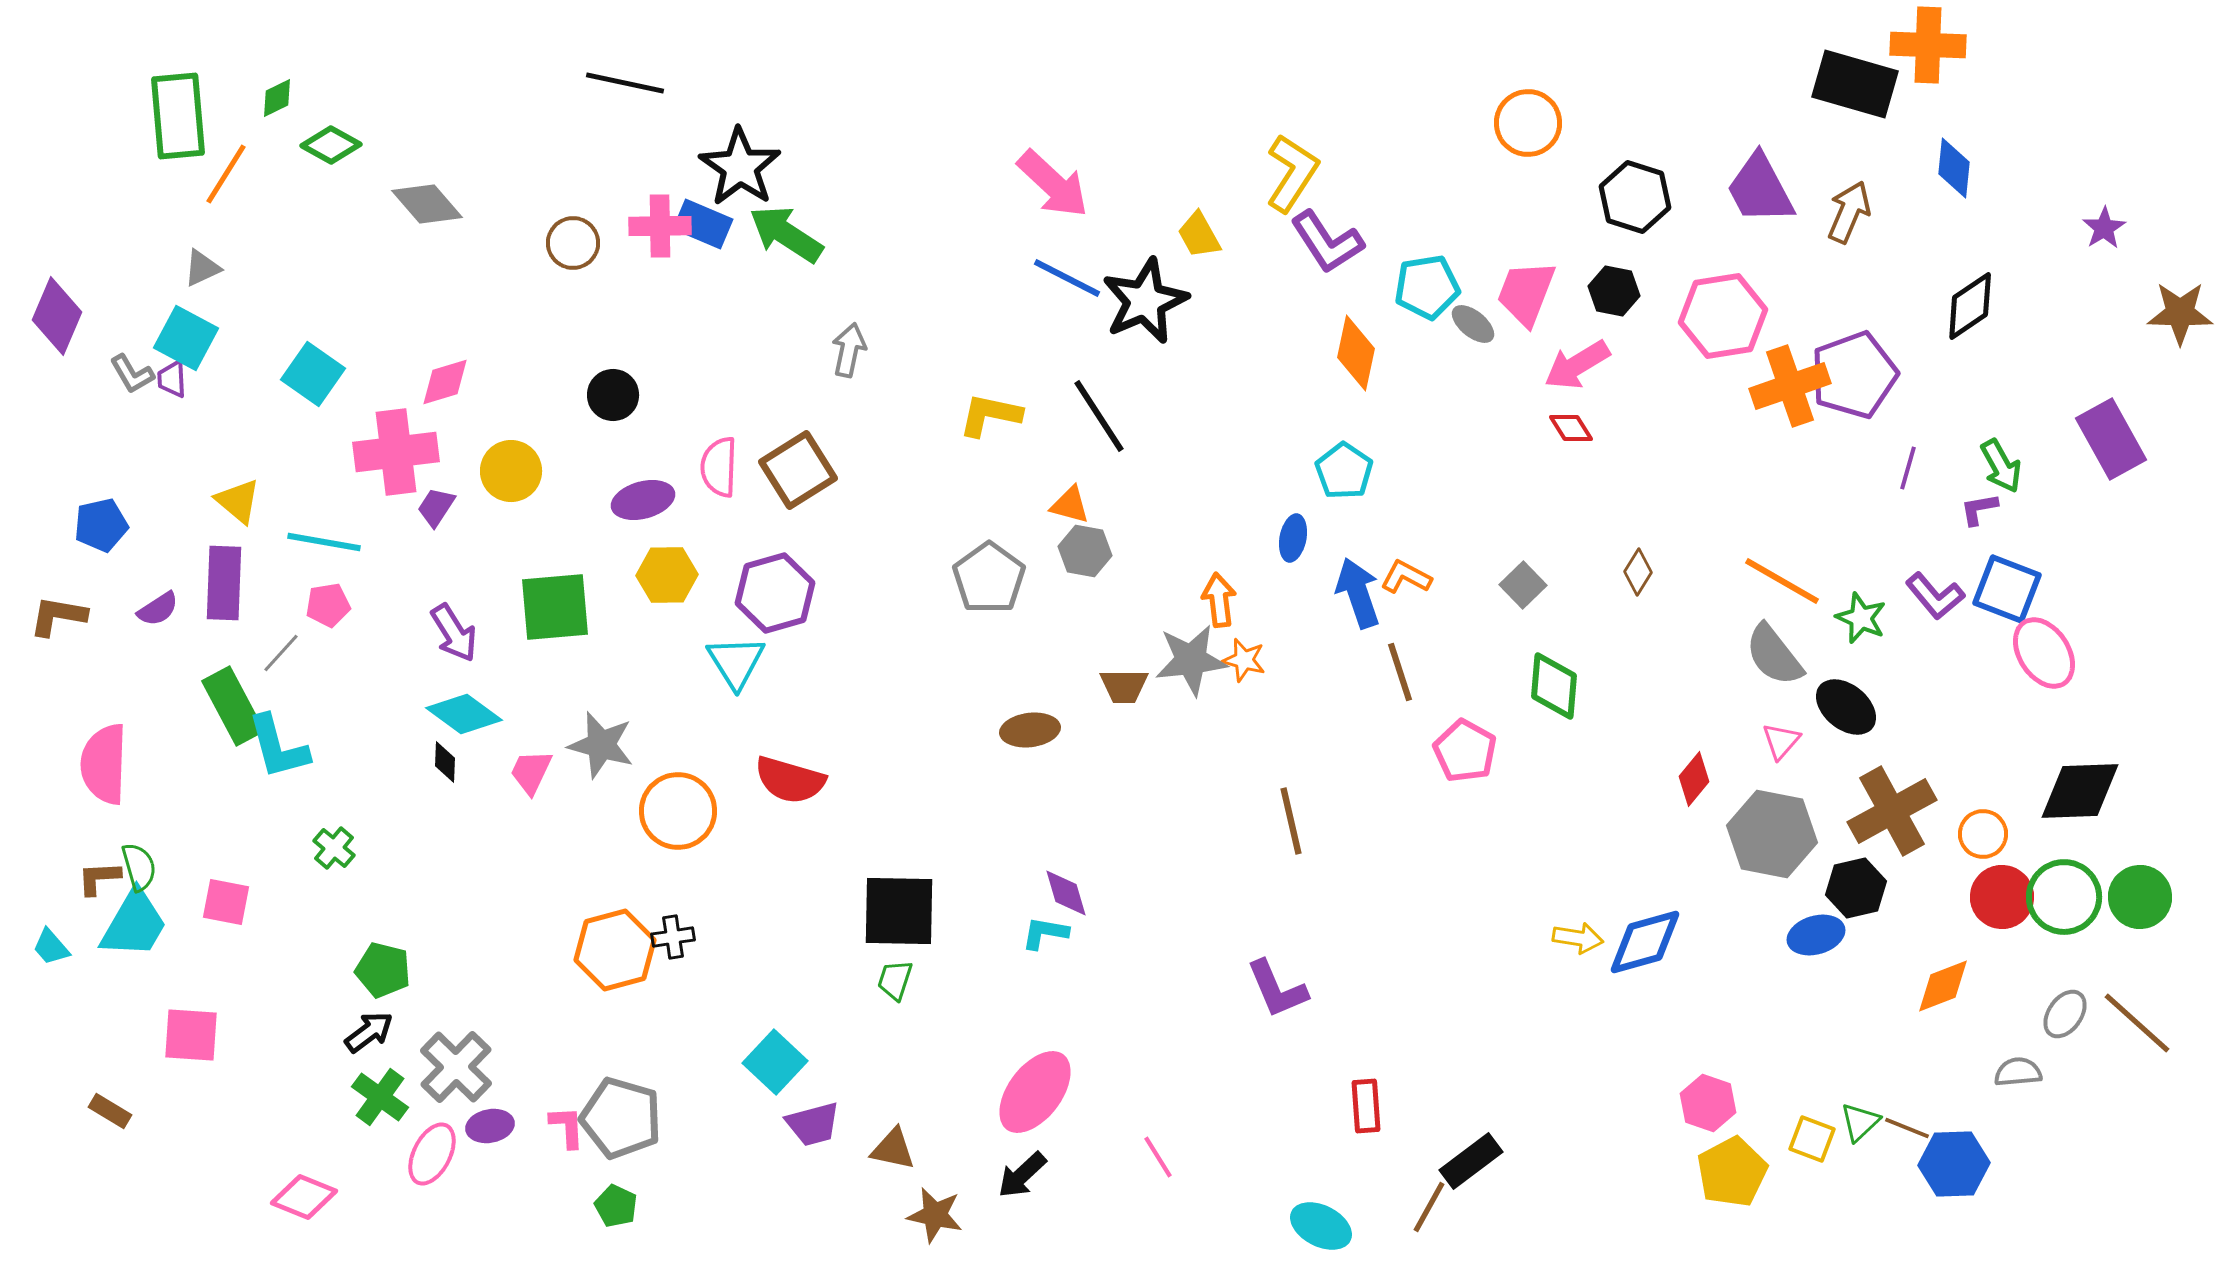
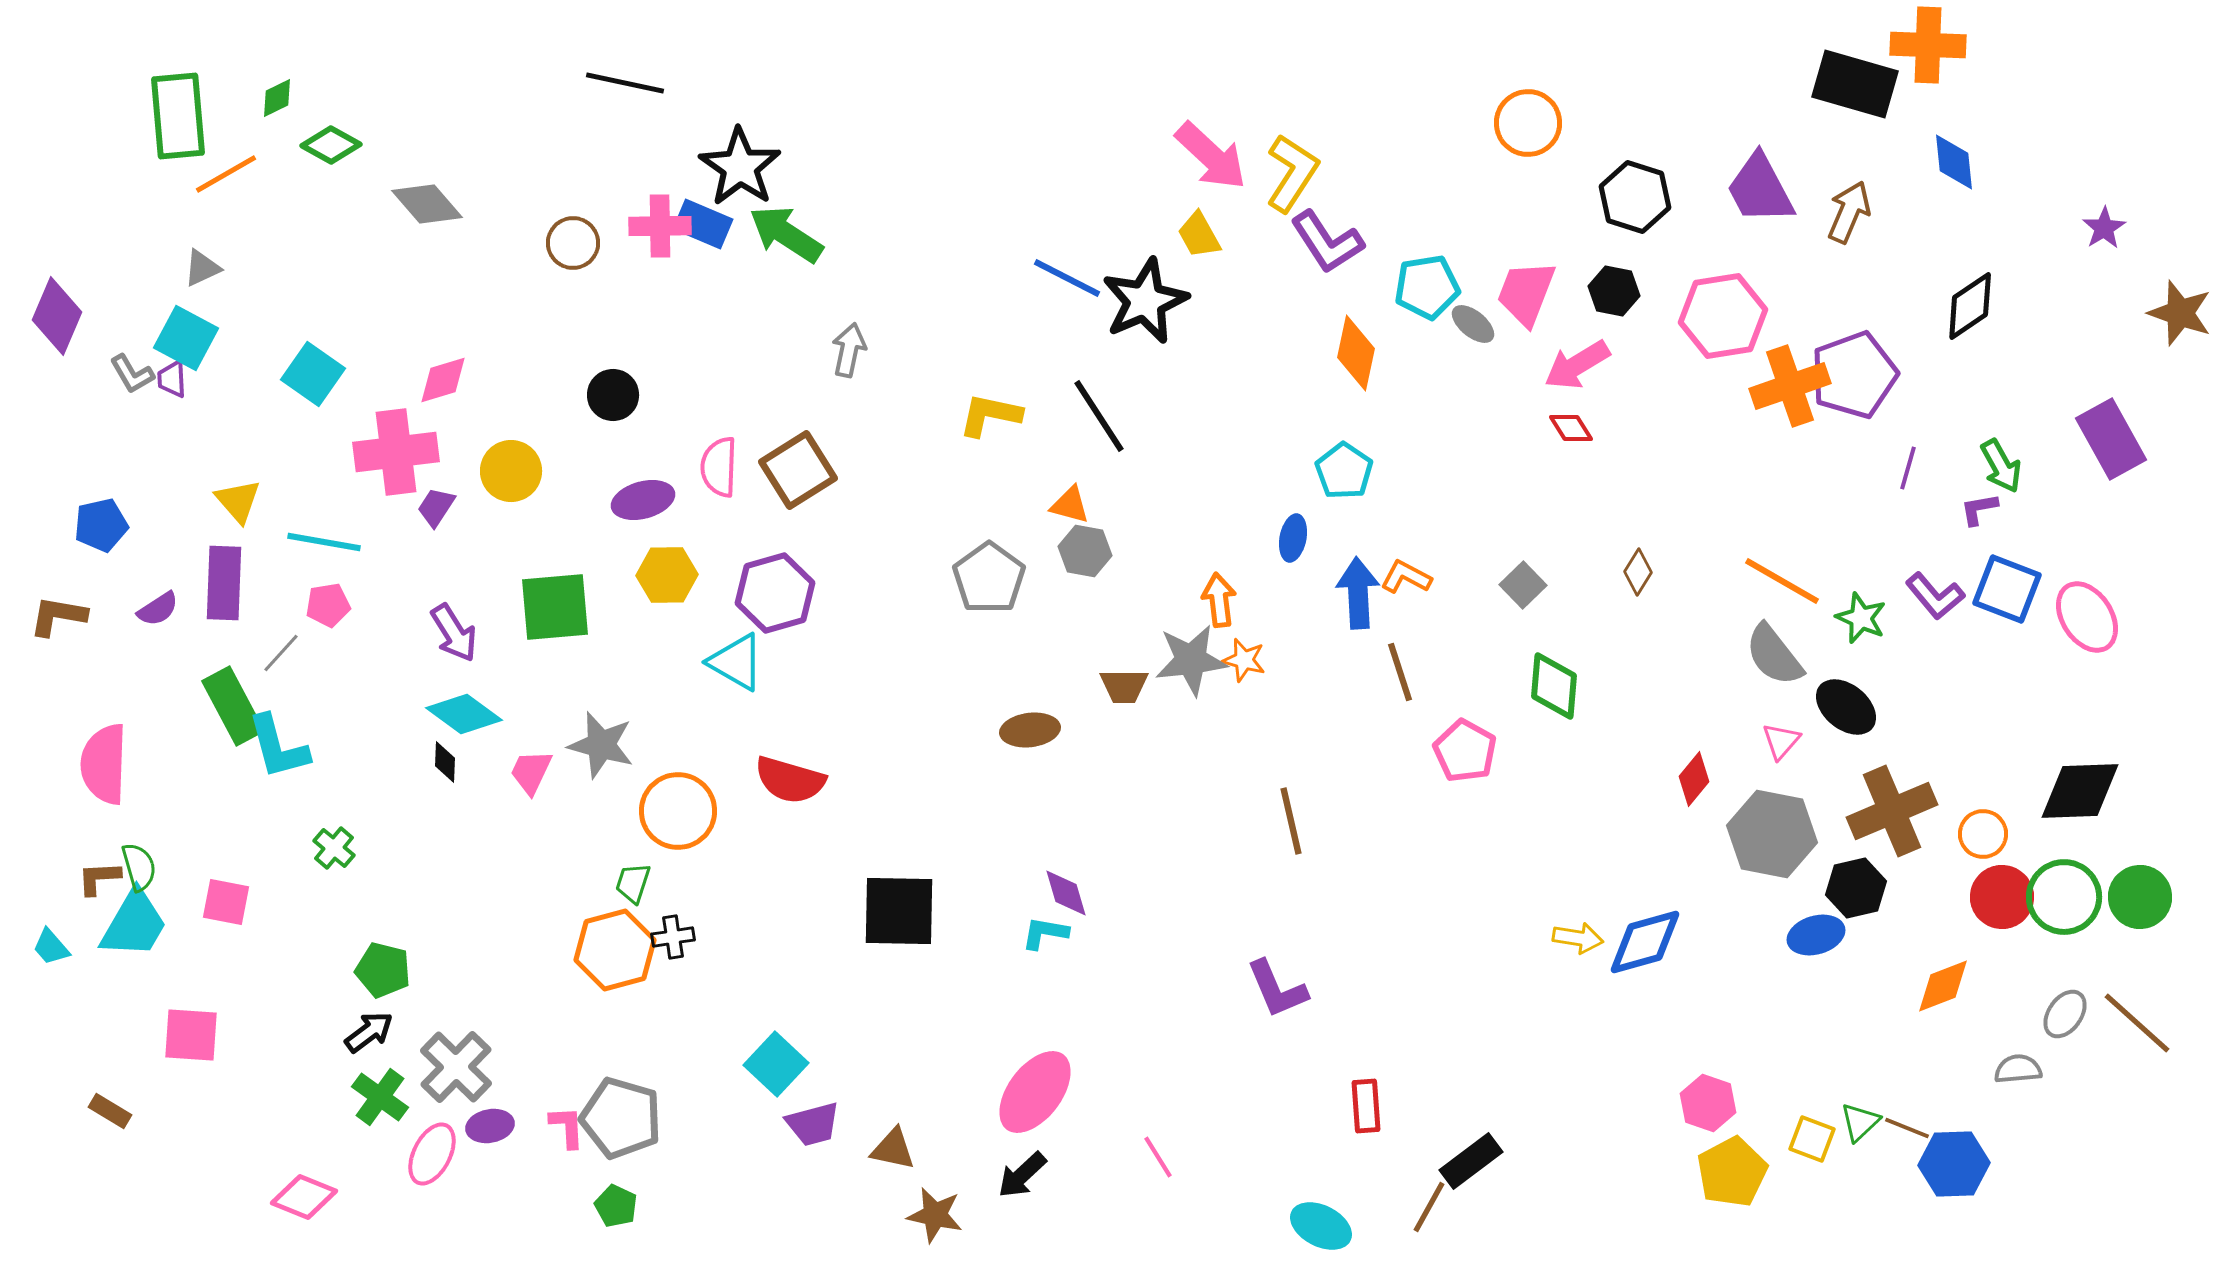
blue diamond at (1954, 168): moved 6 px up; rotated 12 degrees counterclockwise
orange line at (226, 174): rotated 28 degrees clockwise
pink arrow at (1053, 184): moved 158 px right, 28 px up
brown star at (2180, 313): rotated 18 degrees clockwise
pink diamond at (445, 382): moved 2 px left, 2 px up
yellow triangle at (238, 501): rotated 9 degrees clockwise
blue arrow at (1358, 593): rotated 16 degrees clockwise
pink ellipse at (2044, 653): moved 43 px right, 36 px up
cyan triangle at (736, 662): rotated 28 degrees counterclockwise
brown cross at (1892, 811): rotated 6 degrees clockwise
green trapezoid at (895, 980): moved 262 px left, 97 px up
cyan square at (775, 1062): moved 1 px right, 2 px down
gray semicircle at (2018, 1072): moved 3 px up
